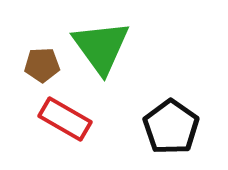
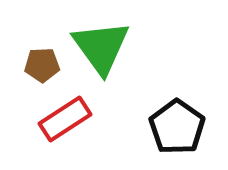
red rectangle: rotated 63 degrees counterclockwise
black pentagon: moved 6 px right
